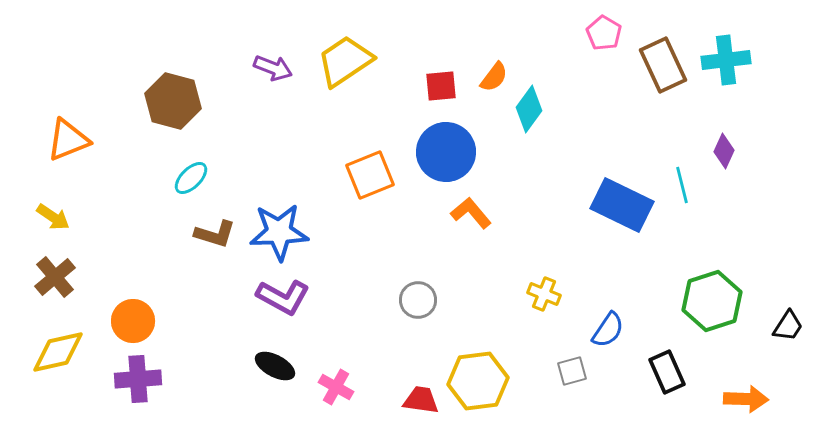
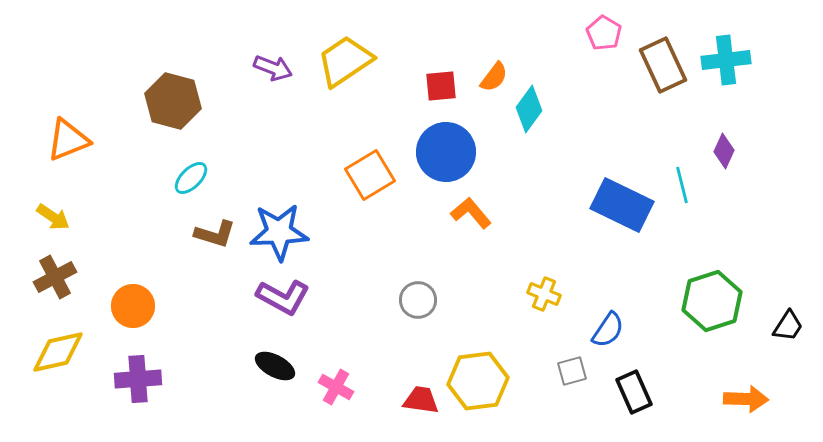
orange square: rotated 9 degrees counterclockwise
brown cross: rotated 12 degrees clockwise
orange circle: moved 15 px up
black rectangle: moved 33 px left, 20 px down
